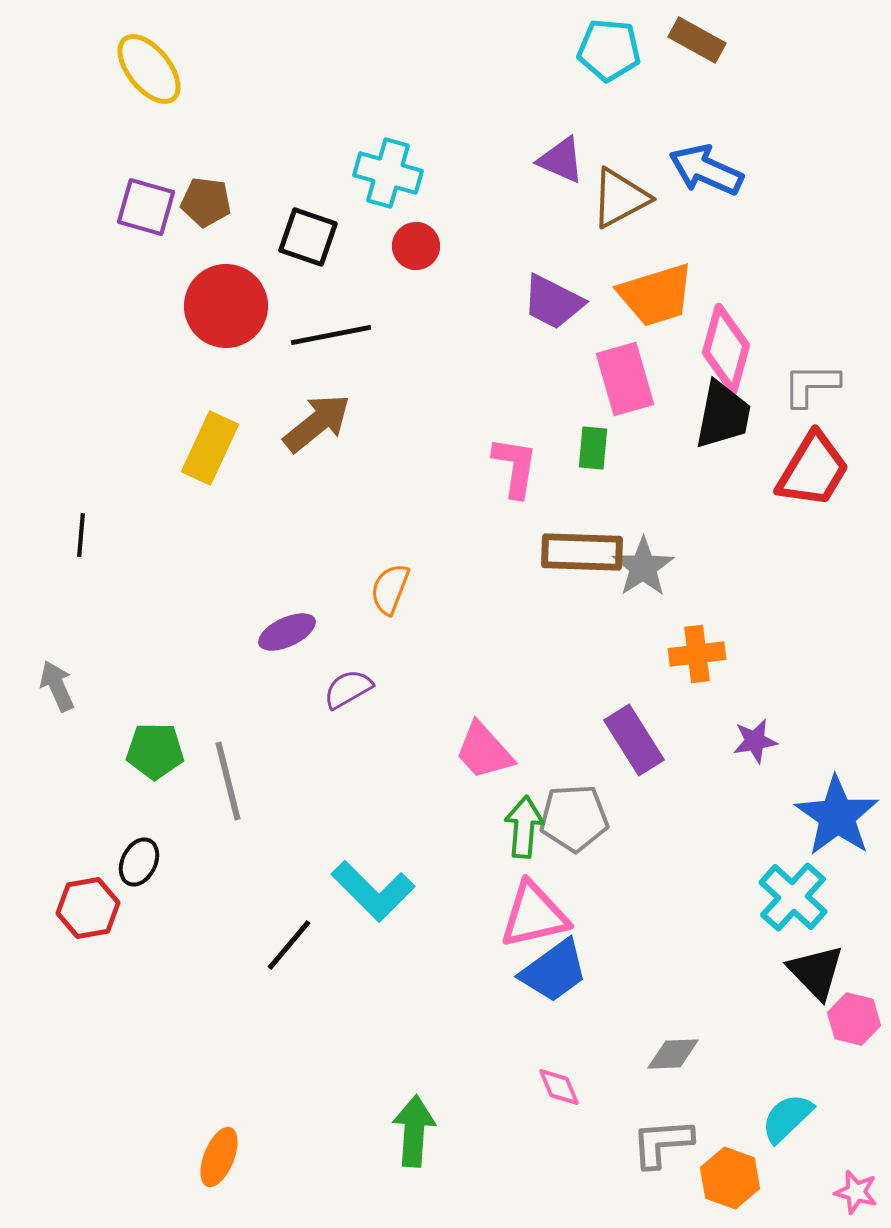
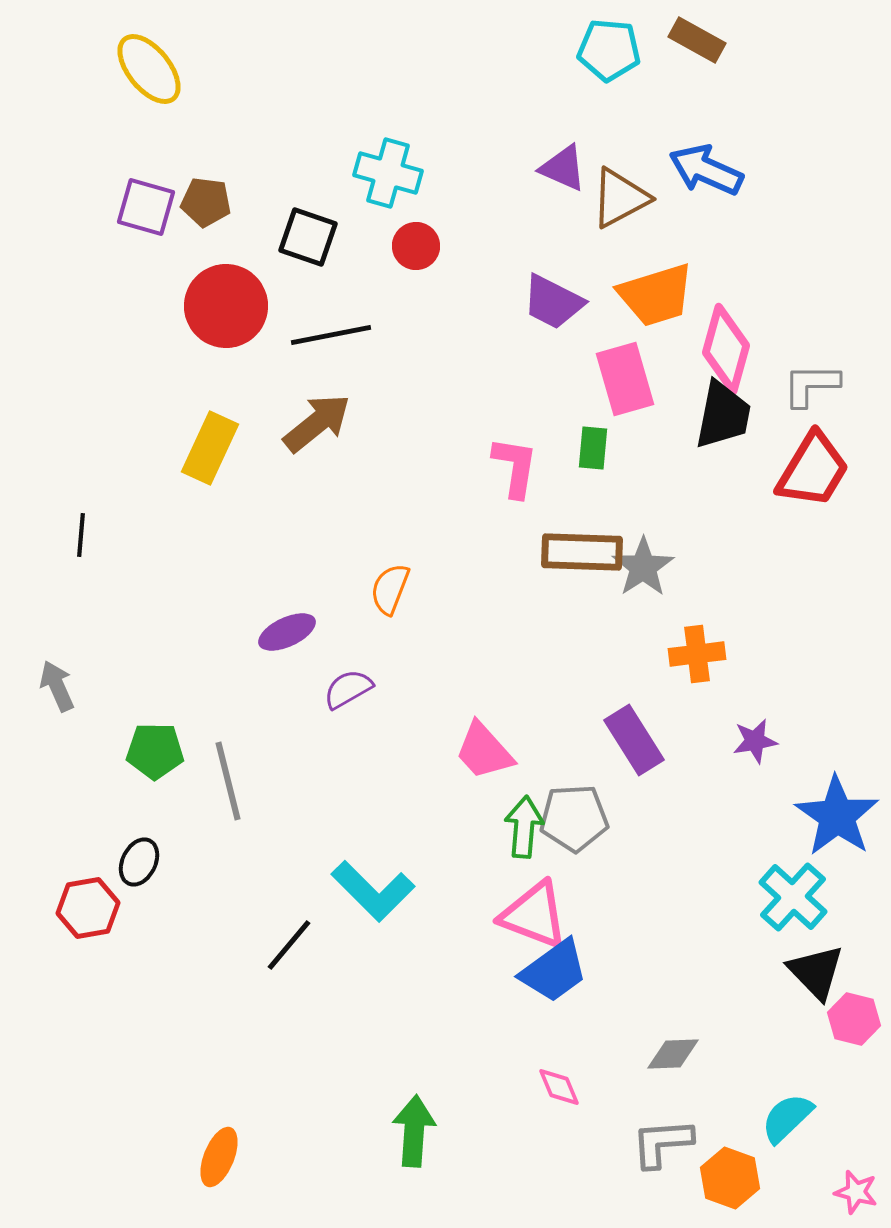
purple triangle at (561, 160): moved 2 px right, 8 px down
pink triangle at (534, 915): rotated 34 degrees clockwise
